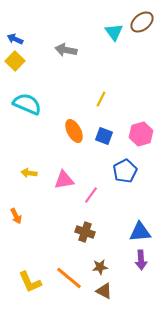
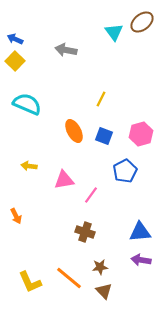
yellow arrow: moved 7 px up
purple arrow: rotated 102 degrees clockwise
brown triangle: rotated 18 degrees clockwise
